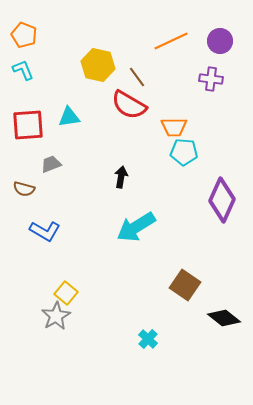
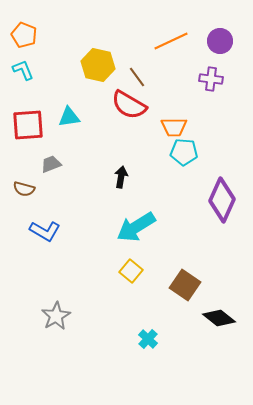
yellow square: moved 65 px right, 22 px up
black diamond: moved 5 px left
